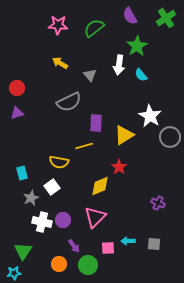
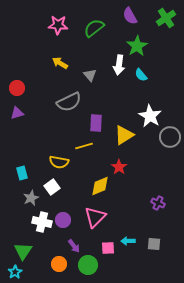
cyan star: moved 1 px right, 1 px up; rotated 24 degrees counterclockwise
